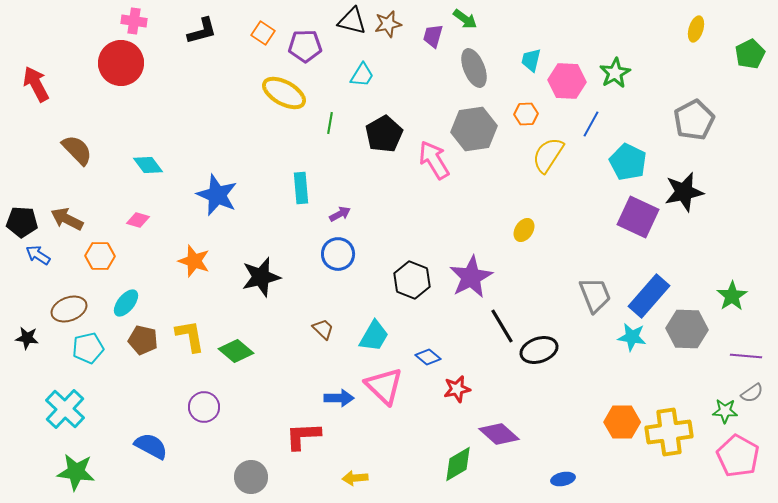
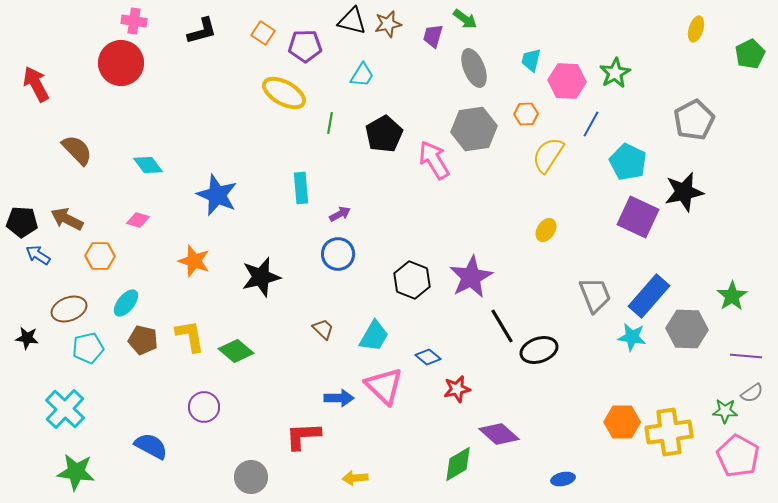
yellow ellipse at (524, 230): moved 22 px right
